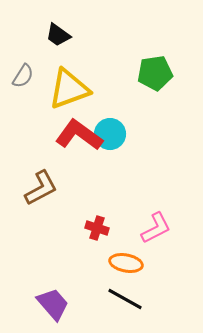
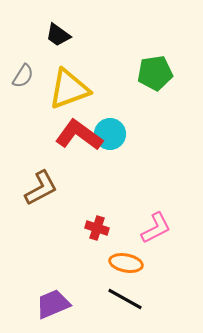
purple trapezoid: rotated 72 degrees counterclockwise
